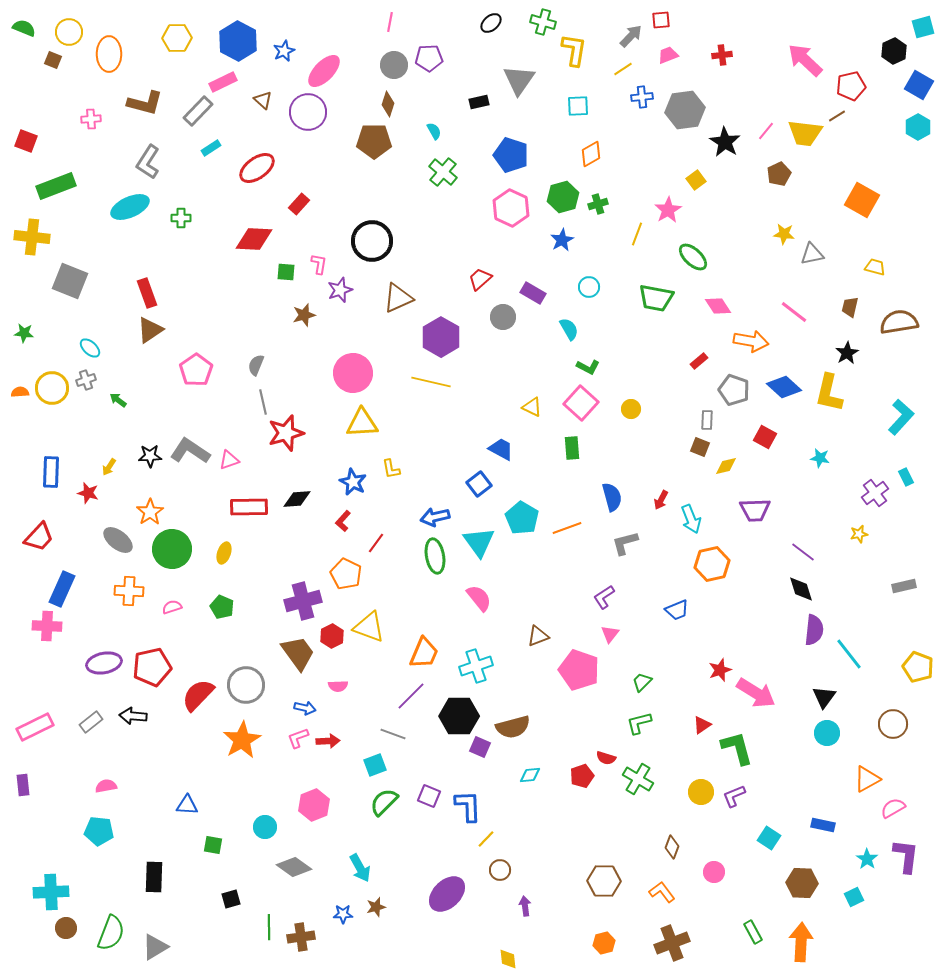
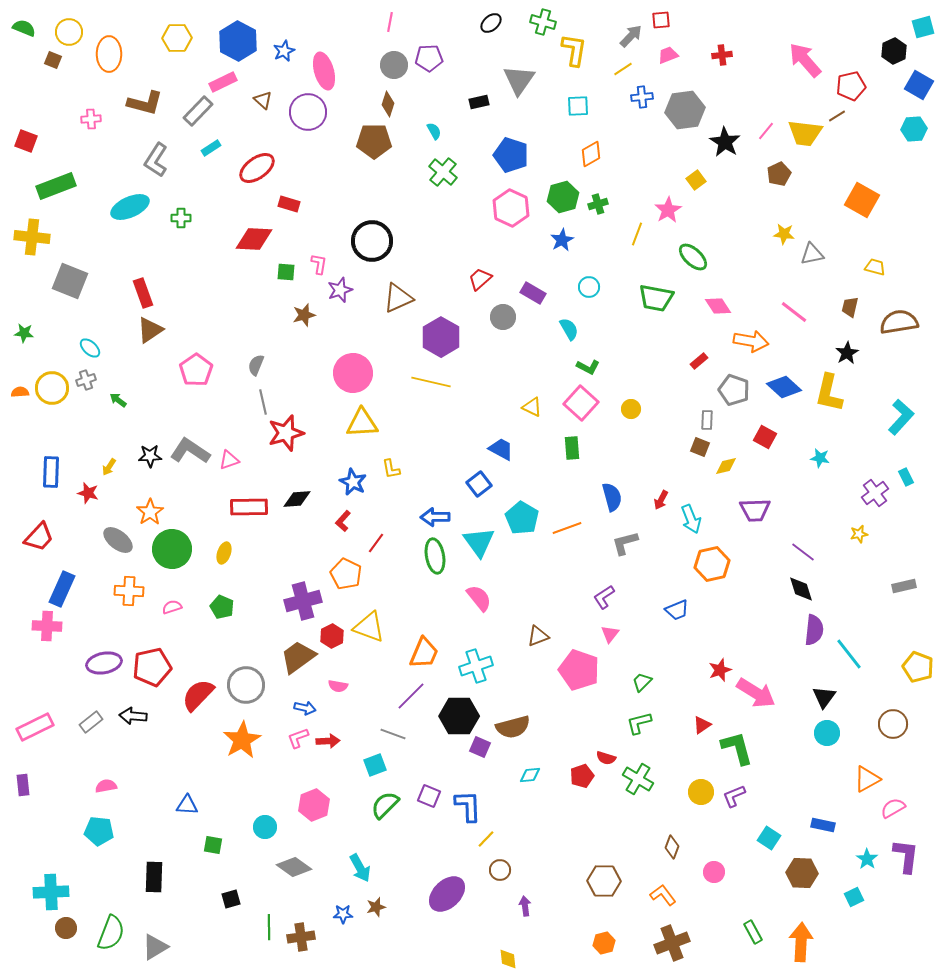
pink arrow at (805, 60): rotated 6 degrees clockwise
pink ellipse at (324, 71): rotated 60 degrees counterclockwise
cyan hexagon at (918, 127): moved 4 px left, 2 px down; rotated 25 degrees clockwise
gray L-shape at (148, 162): moved 8 px right, 2 px up
red rectangle at (299, 204): moved 10 px left; rotated 65 degrees clockwise
red rectangle at (147, 293): moved 4 px left
blue arrow at (435, 517): rotated 12 degrees clockwise
brown trapezoid at (298, 653): moved 4 px down; rotated 90 degrees counterclockwise
pink semicircle at (338, 686): rotated 12 degrees clockwise
green semicircle at (384, 802): moved 1 px right, 3 px down
brown hexagon at (802, 883): moved 10 px up
orange L-shape at (662, 892): moved 1 px right, 3 px down
